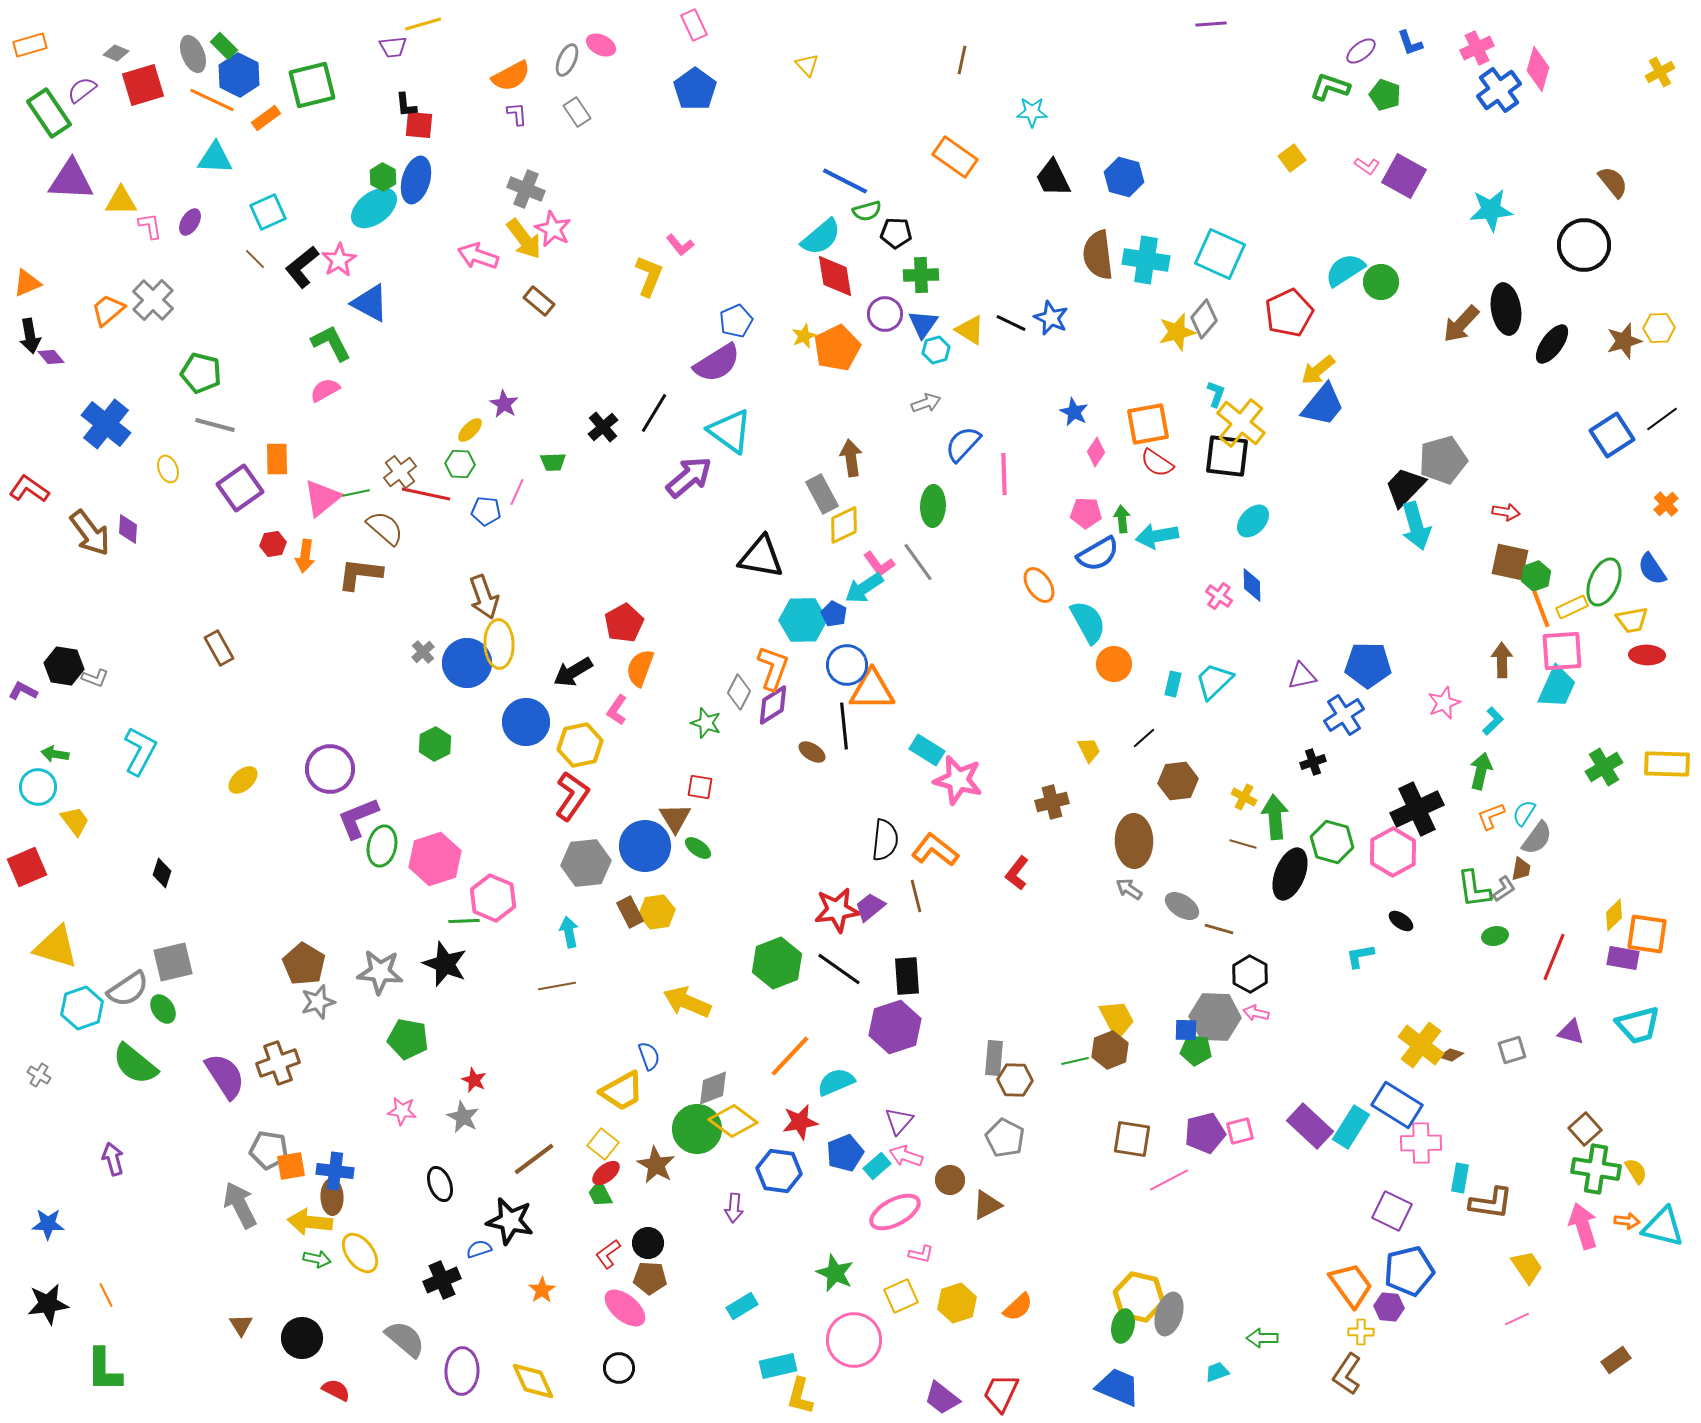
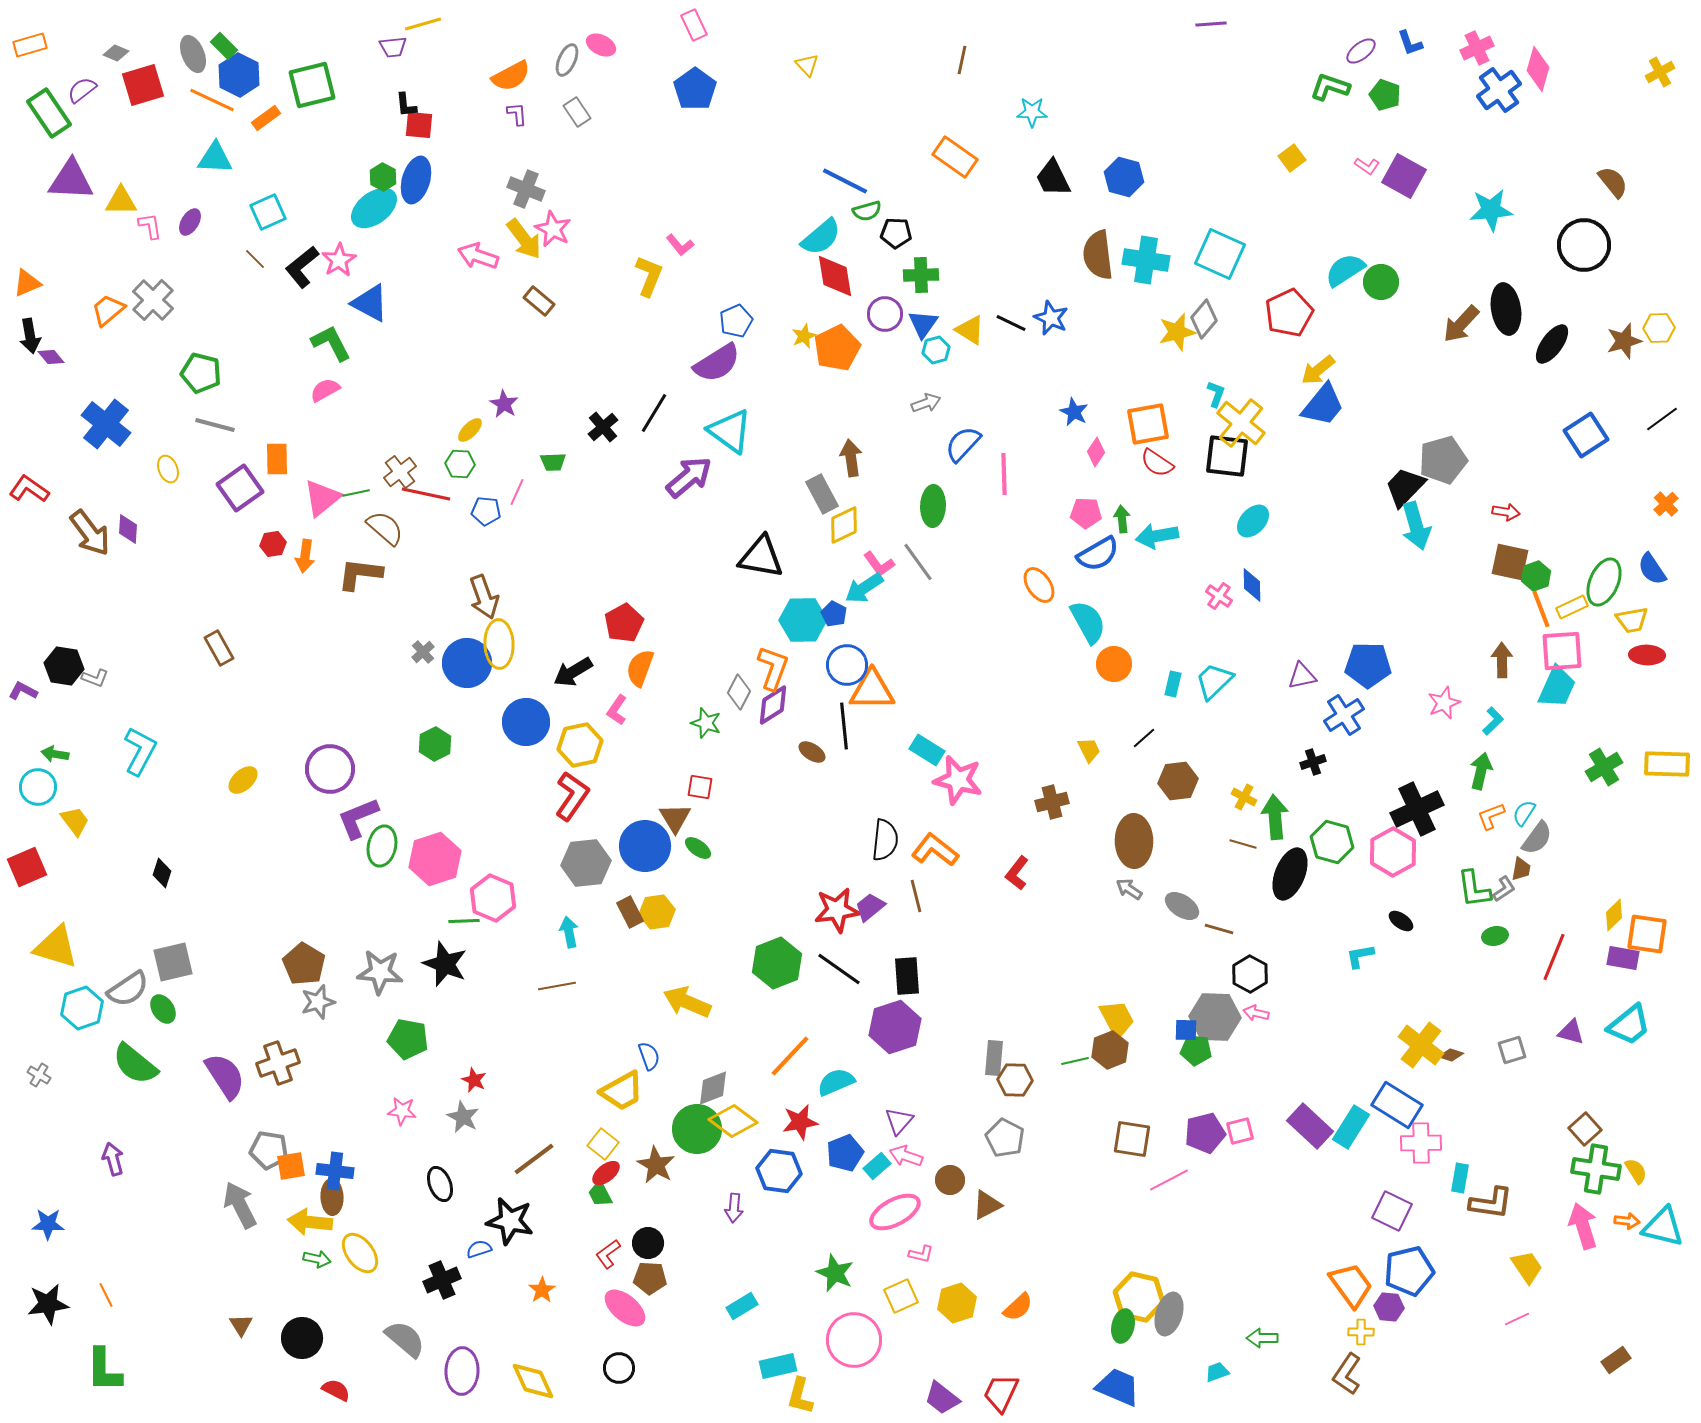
blue square at (1612, 435): moved 26 px left
cyan trapezoid at (1638, 1025): moved 9 px left; rotated 24 degrees counterclockwise
